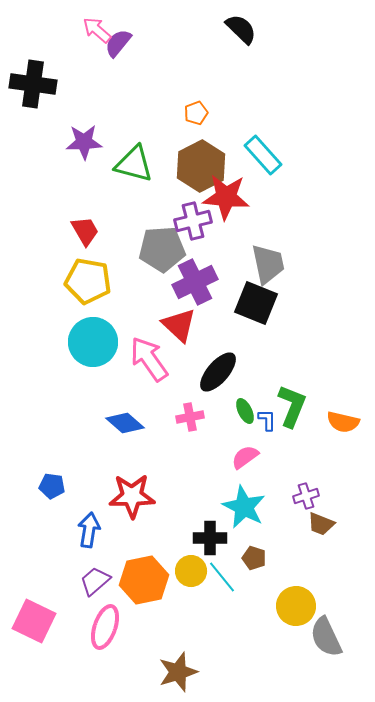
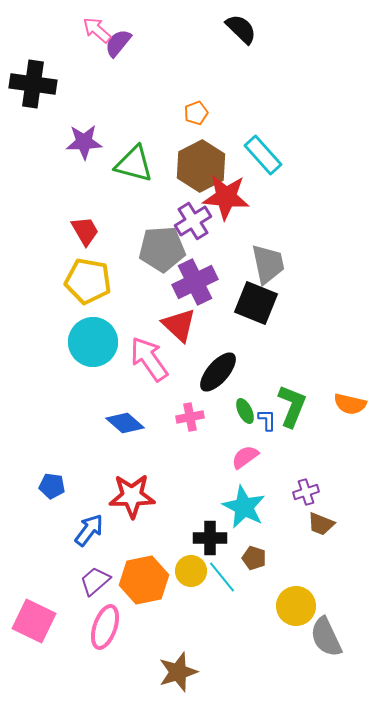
purple cross at (193, 221): rotated 18 degrees counterclockwise
orange semicircle at (343, 422): moved 7 px right, 18 px up
purple cross at (306, 496): moved 4 px up
blue arrow at (89, 530): rotated 28 degrees clockwise
